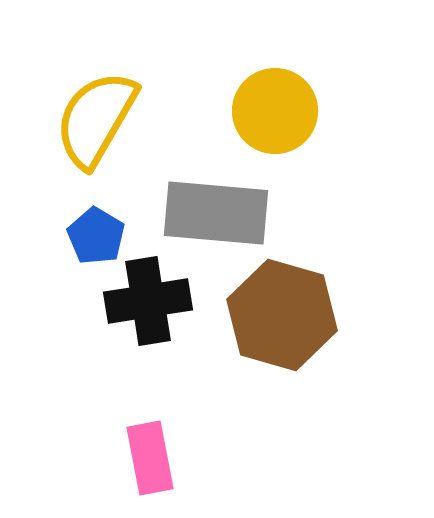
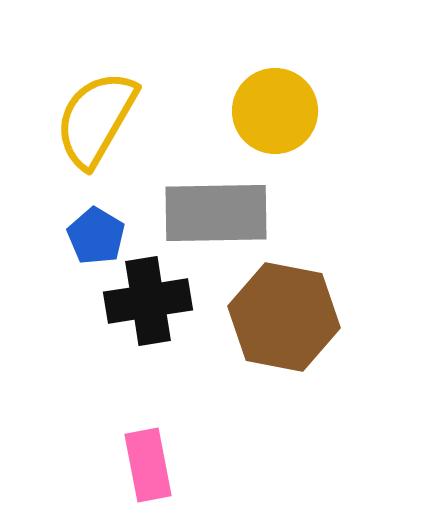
gray rectangle: rotated 6 degrees counterclockwise
brown hexagon: moved 2 px right, 2 px down; rotated 5 degrees counterclockwise
pink rectangle: moved 2 px left, 7 px down
